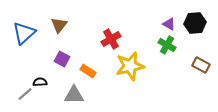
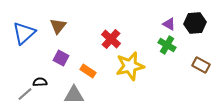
brown triangle: moved 1 px left, 1 px down
red cross: rotated 18 degrees counterclockwise
purple square: moved 1 px left, 1 px up
